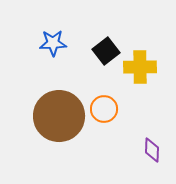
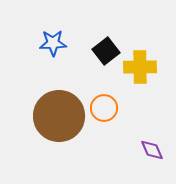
orange circle: moved 1 px up
purple diamond: rotated 25 degrees counterclockwise
